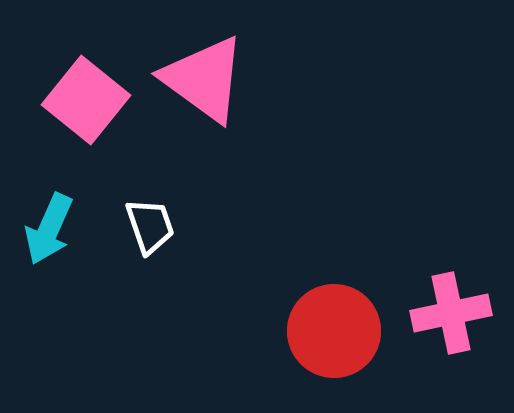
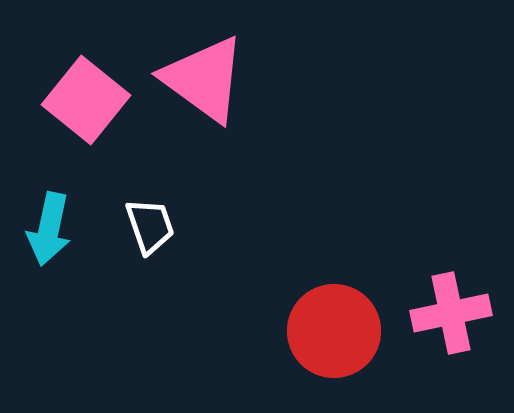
cyan arrow: rotated 12 degrees counterclockwise
